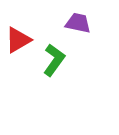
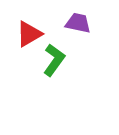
red triangle: moved 11 px right, 6 px up
